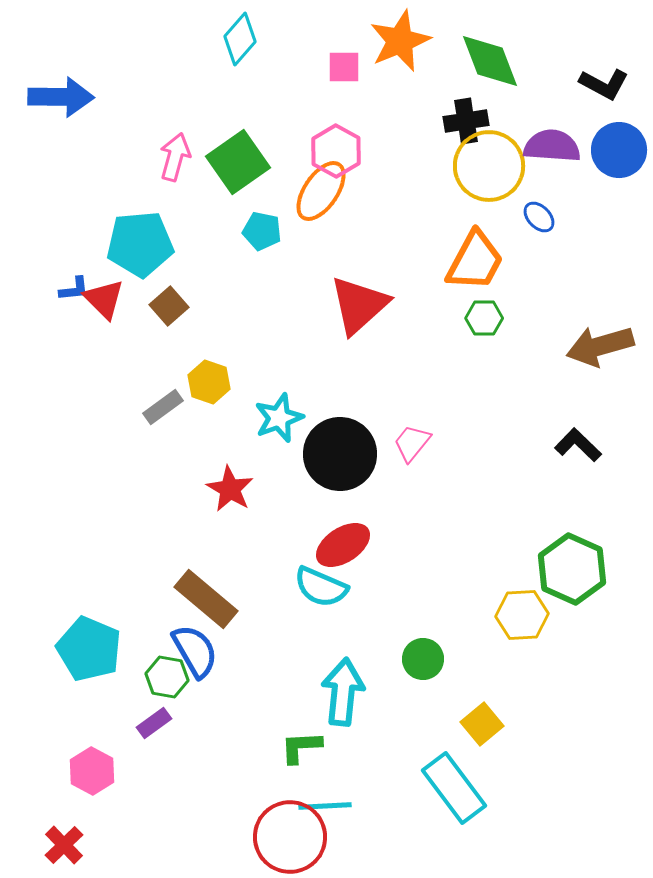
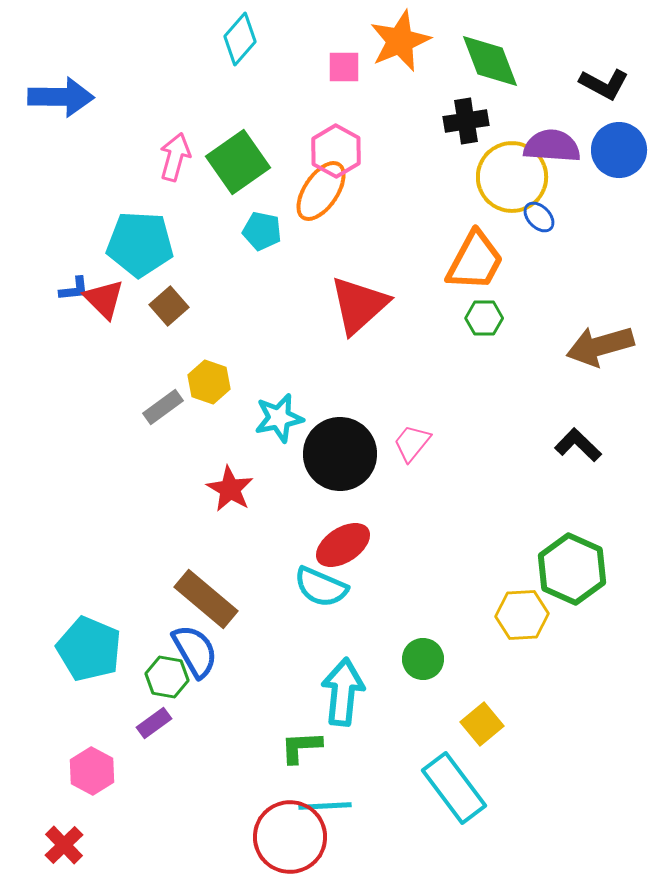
yellow circle at (489, 166): moved 23 px right, 11 px down
cyan pentagon at (140, 244): rotated 8 degrees clockwise
cyan star at (279, 418): rotated 9 degrees clockwise
